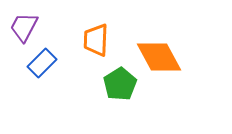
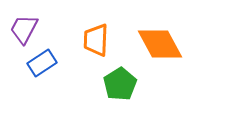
purple trapezoid: moved 2 px down
orange diamond: moved 1 px right, 13 px up
blue rectangle: rotated 12 degrees clockwise
